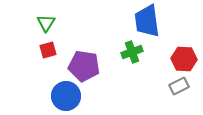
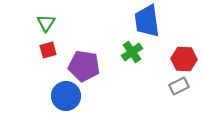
green cross: rotated 15 degrees counterclockwise
